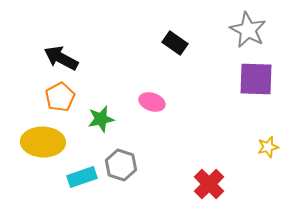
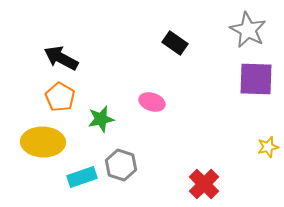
orange pentagon: rotated 12 degrees counterclockwise
red cross: moved 5 px left
